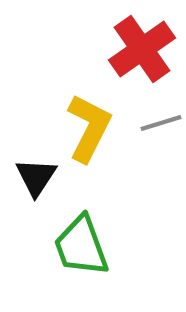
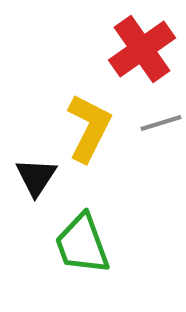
green trapezoid: moved 1 px right, 2 px up
